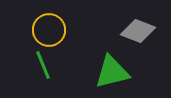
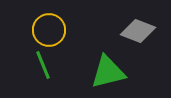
green triangle: moved 4 px left
